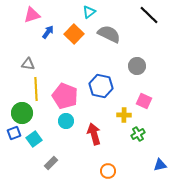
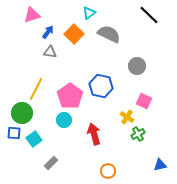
cyan triangle: moved 1 px down
gray triangle: moved 22 px right, 12 px up
yellow line: rotated 30 degrees clockwise
pink pentagon: moved 5 px right; rotated 15 degrees clockwise
yellow cross: moved 3 px right, 2 px down; rotated 32 degrees clockwise
cyan circle: moved 2 px left, 1 px up
blue square: rotated 24 degrees clockwise
